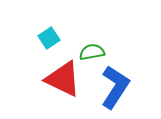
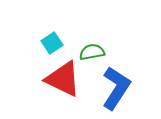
cyan square: moved 3 px right, 5 px down
blue L-shape: moved 1 px right, 1 px down
